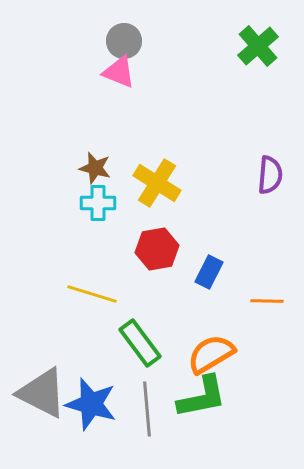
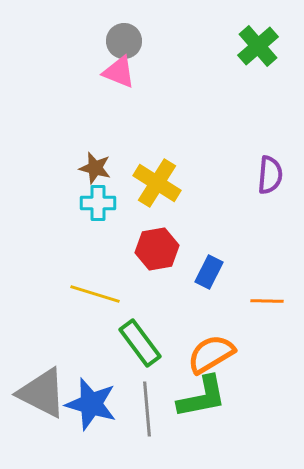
yellow line: moved 3 px right
